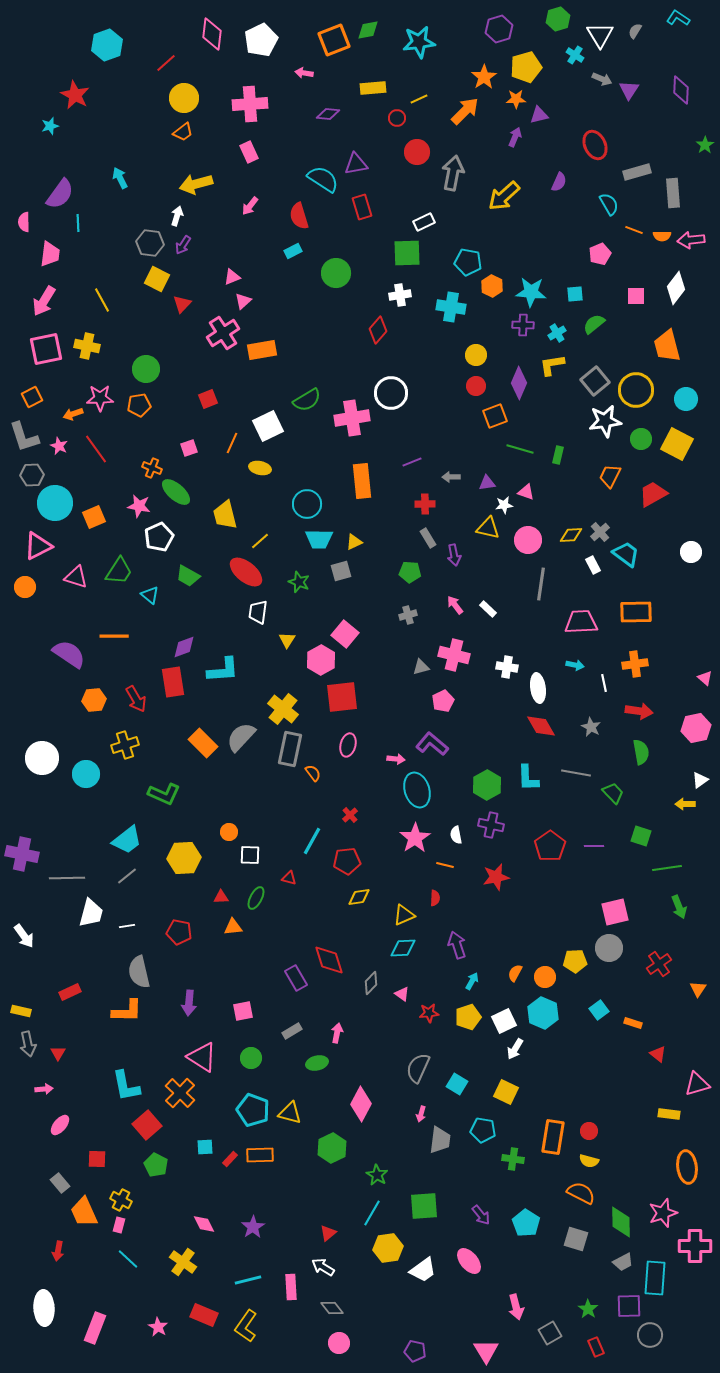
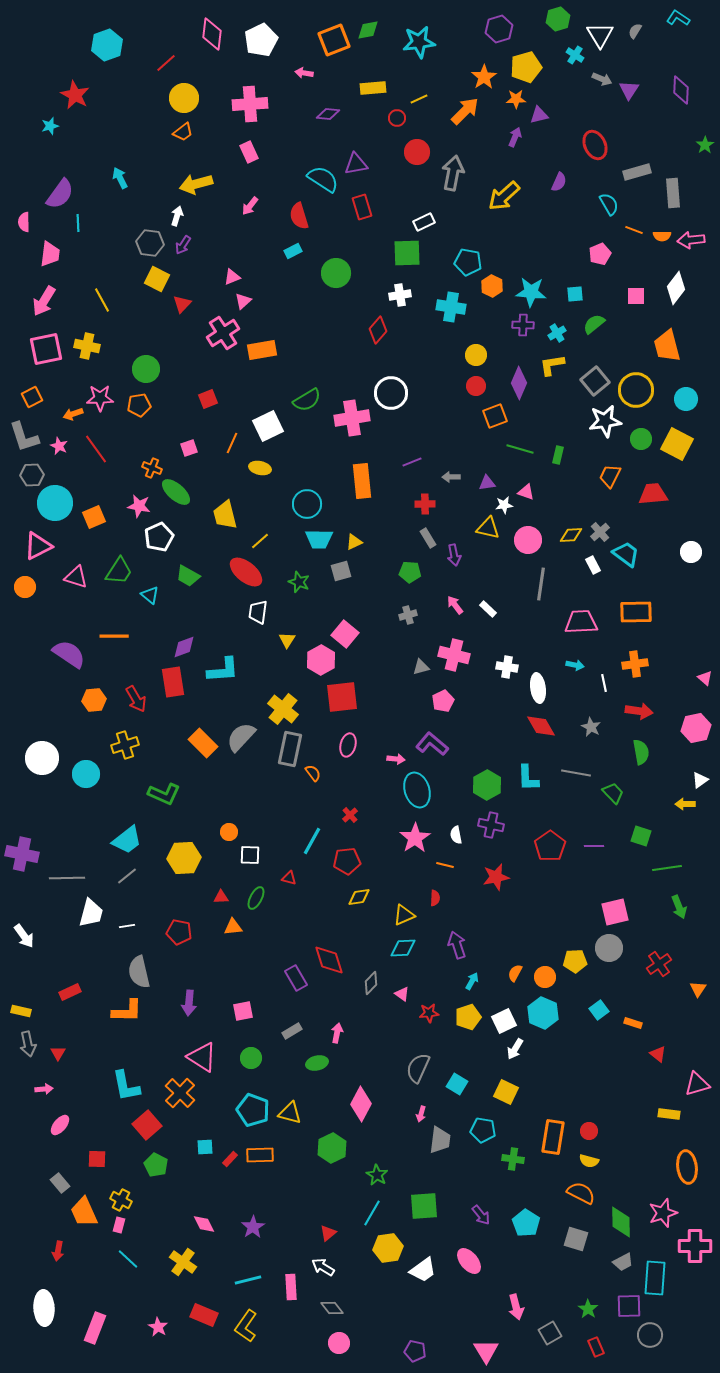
red trapezoid at (653, 494): rotated 24 degrees clockwise
